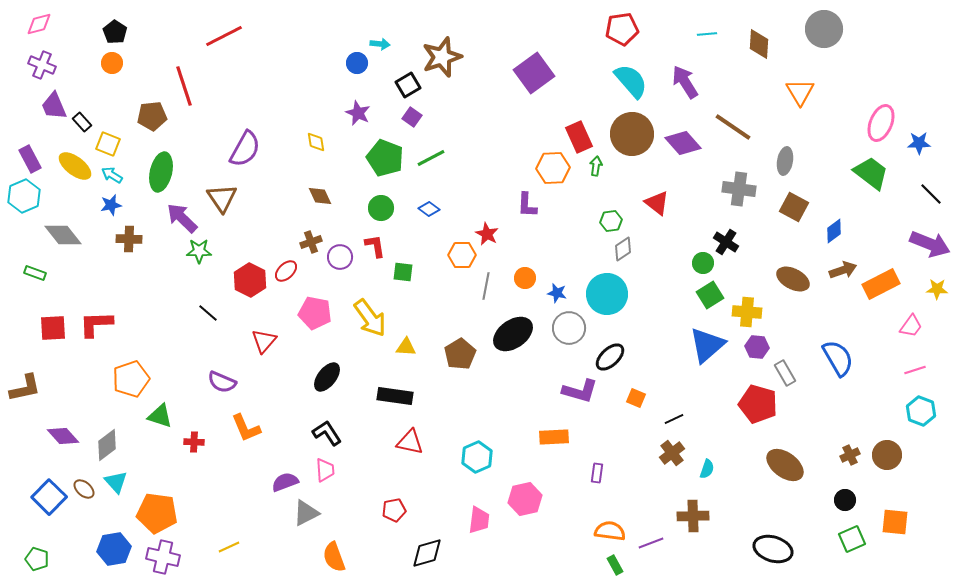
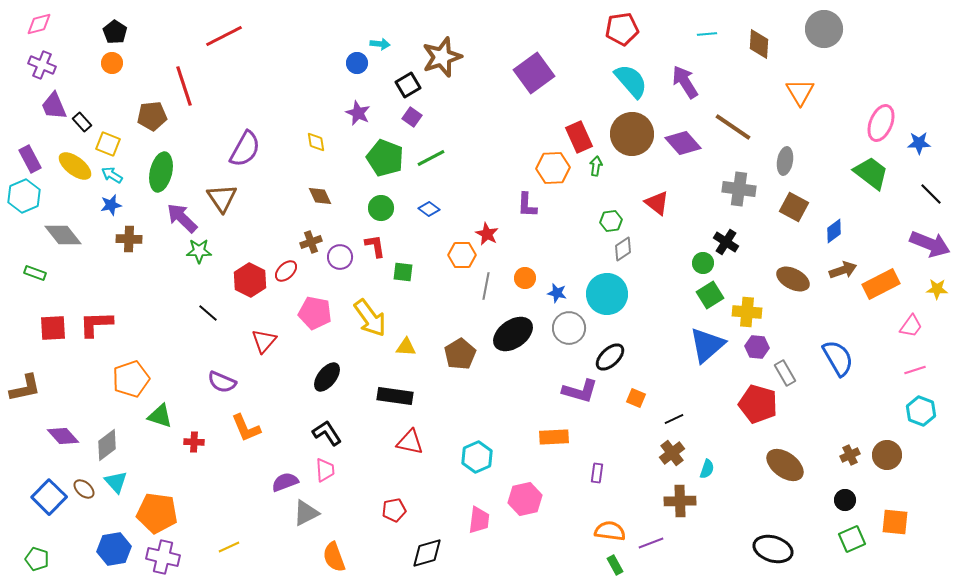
brown cross at (693, 516): moved 13 px left, 15 px up
